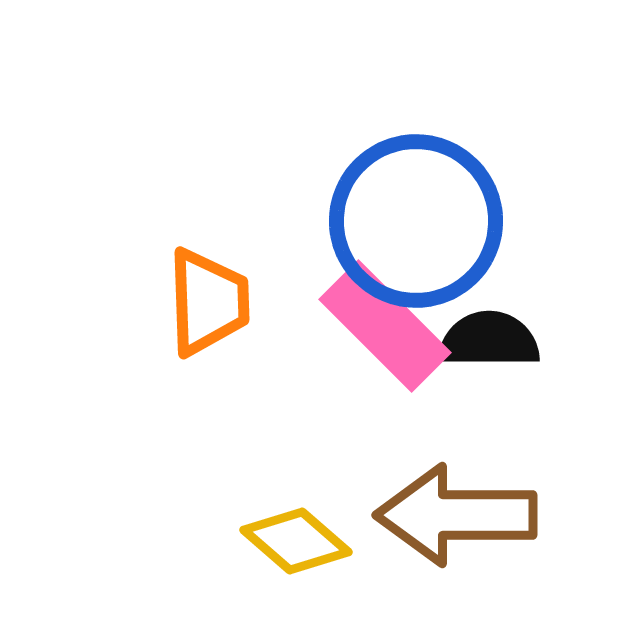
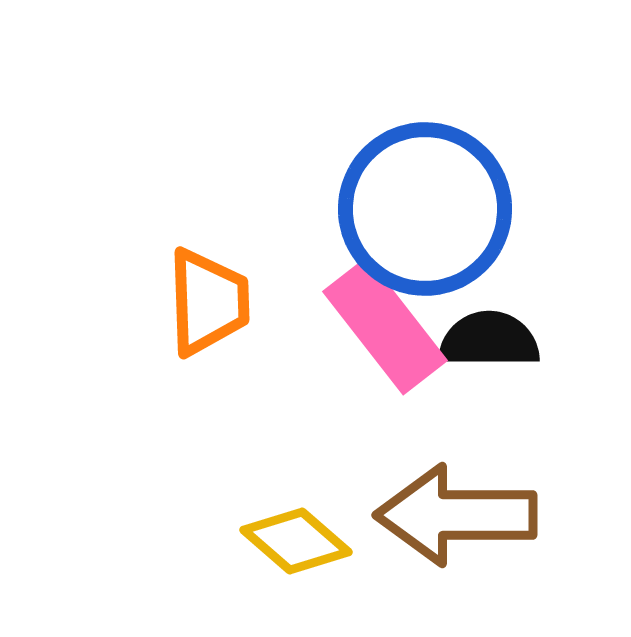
blue circle: moved 9 px right, 12 px up
pink rectangle: rotated 7 degrees clockwise
